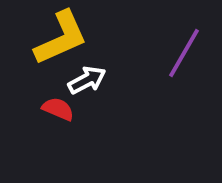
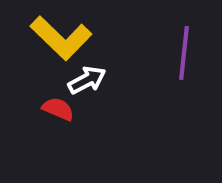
yellow L-shape: rotated 68 degrees clockwise
purple line: rotated 24 degrees counterclockwise
